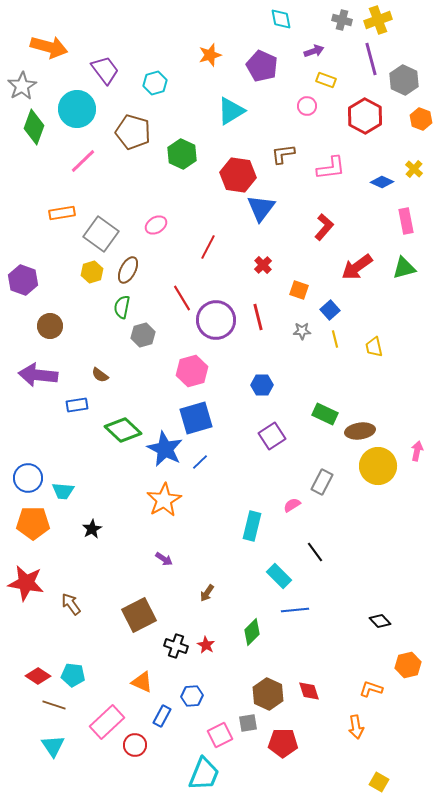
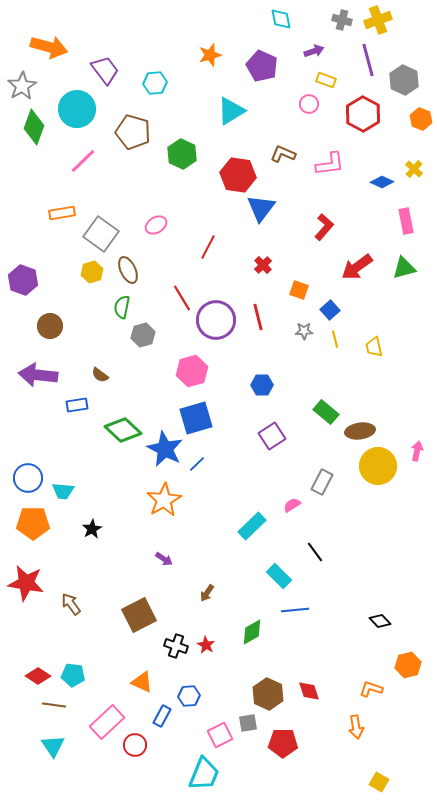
purple line at (371, 59): moved 3 px left, 1 px down
cyan hexagon at (155, 83): rotated 10 degrees clockwise
pink circle at (307, 106): moved 2 px right, 2 px up
red hexagon at (365, 116): moved 2 px left, 2 px up
brown L-shape at (283, 154): rotated 30 degrees clockwise
pink L-shape at (331, 168): moved 1 px left, 4 px up
brown ellipse at (128, 270): rotated 52 degrees counterclockwise
gray star at (302, 331): moved 2 px right
green rectangle at (325, 414): moved 1 px right, 2 px up; rotated 15 degrees clockwise
blue line at (200, 462): moved 3 px left, 2 px down
cyan rectangle at (252, 526): rotated 32 degrees clockwise
green diamond at (252, 632): rotated 16 degrees clockwise
blue hexagon at (192, 696): moved 3 px left
brown line at (54, 705): rotated 10 degrees counterclockwise
